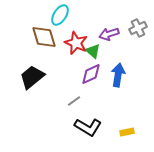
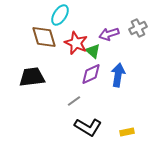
black trapezoid: rotated 32 degrees clockwise
